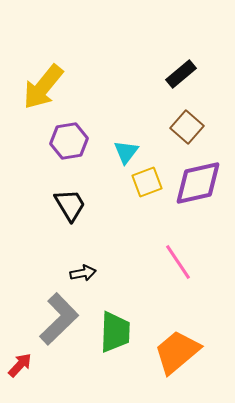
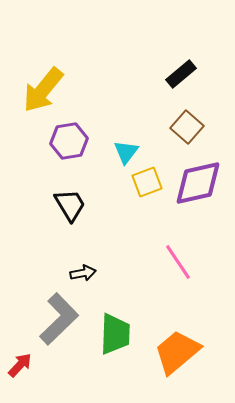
yellow arrow: moved 3 px down
green trapezoid: moved 2 px down
